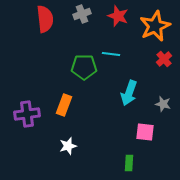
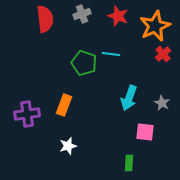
red cross: moved 1 px left, 5 px up
green pentagon: moved 4 px up; rotated 20 degrees clockwise
cyan arrow: moved 5 px down
gray star: moved 1 px left, 1 px up; rotated 14 degrees clockwise
